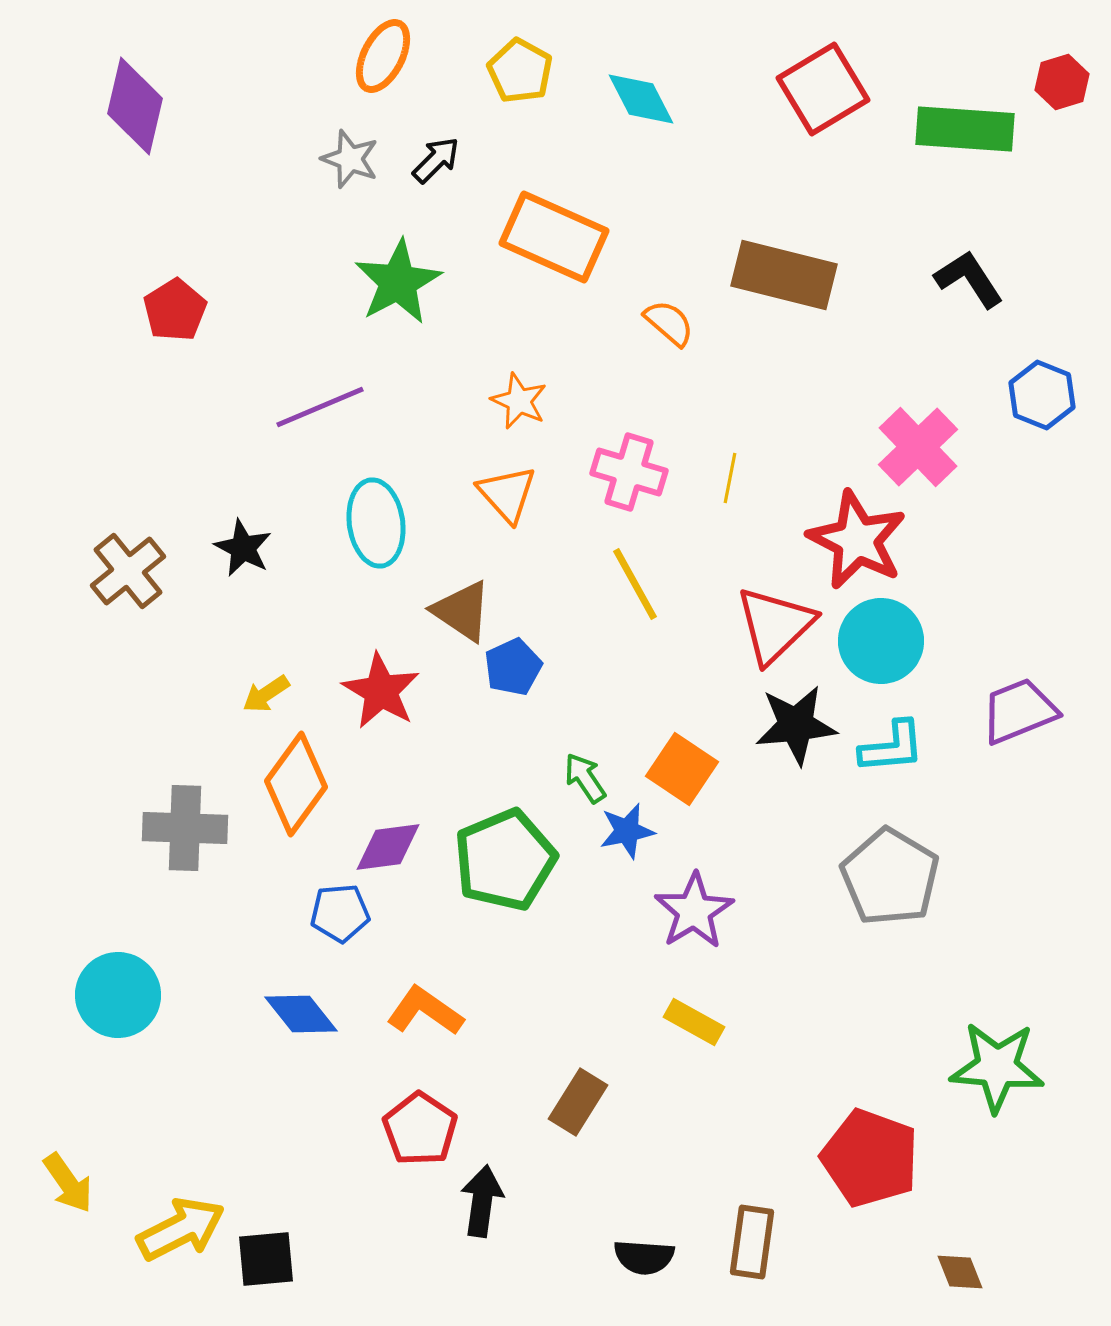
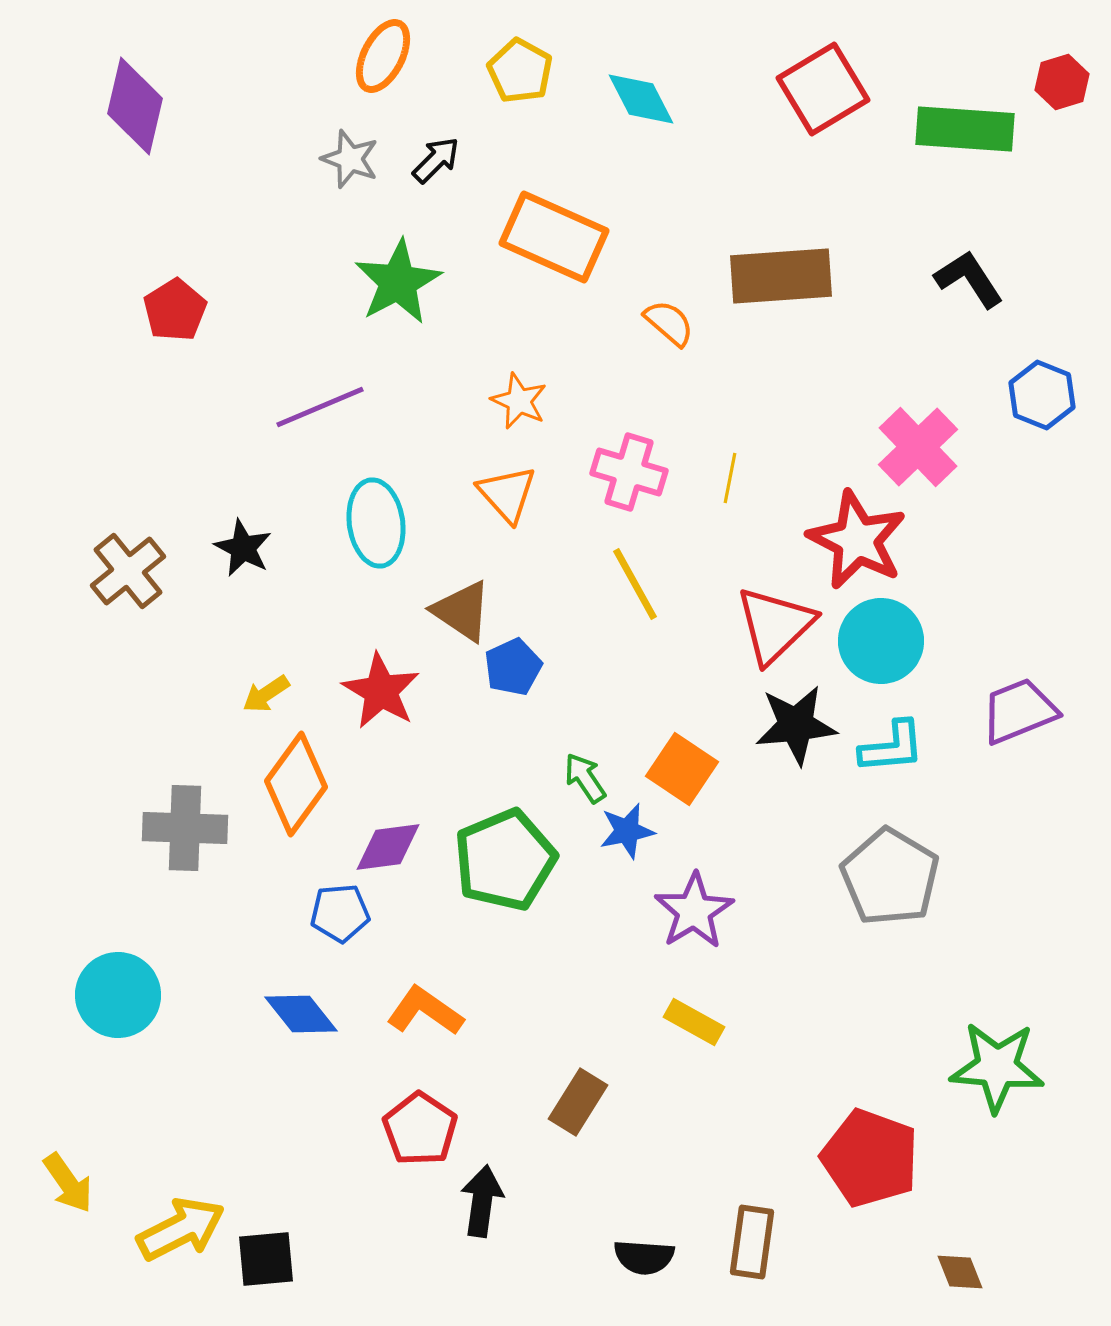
brown rectangle at (784, 275): moved 3 px left, 1 px down; rotated 18 degrees counterclockwise
